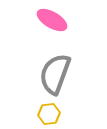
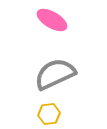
gray semicircle: rotated 45 degrees clockwise
